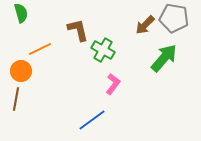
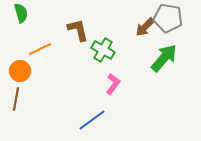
gray pentagon: moved 6 px left
brown arrow: moved 2 px down
orange circle: moved 1 px left
